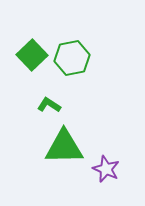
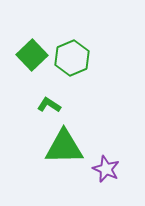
green hexagon: rotated 12 degrees counterclockwise
